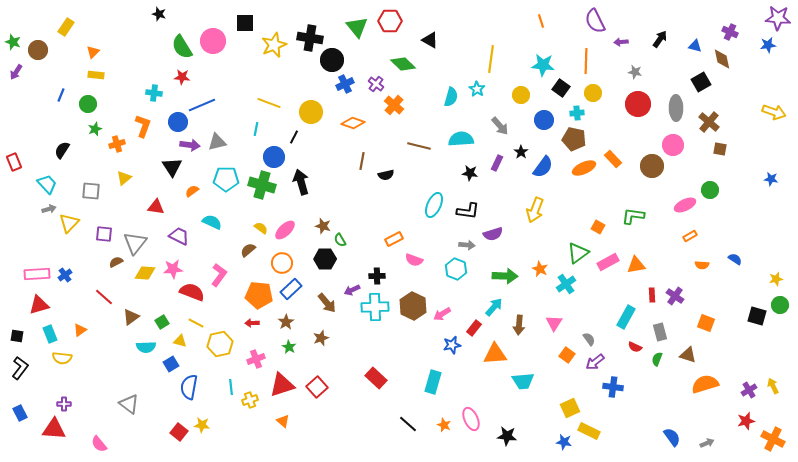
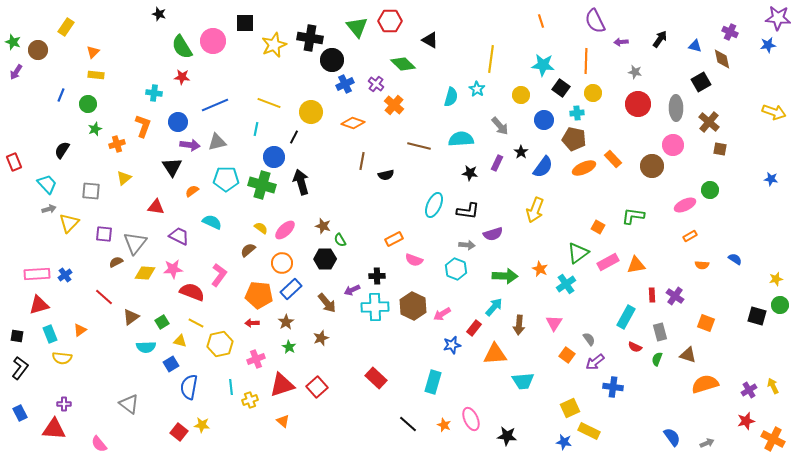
blue line at (202, 105): moved 13 px right
